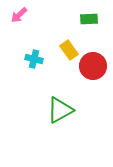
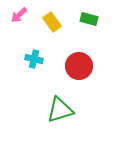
green rectangle: rotated 18 degrees clockwise
yellow rectangle: moved 17 px left, 28 px up
red circle: moved 14 px left
green triangle: rotated 12 degrees clockwise
